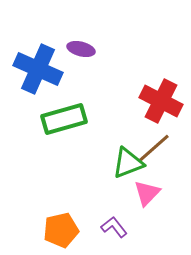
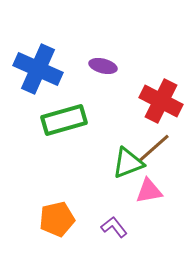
purple ellipse: moved 22 px right, 17 px down
green rectangle: moved 1 px down
pink triangle: moved 2 px right, 2 px up; rotated 36 degrees clockwise
orange pentagon: moved 4 px left, 11 px up
